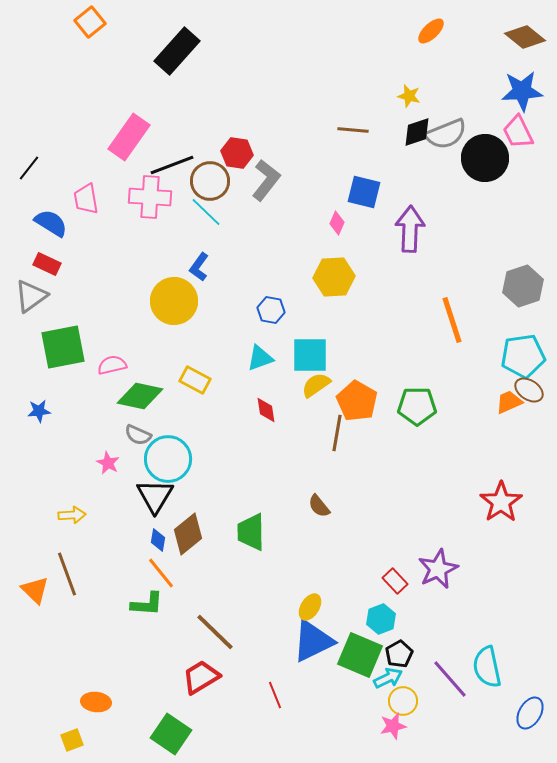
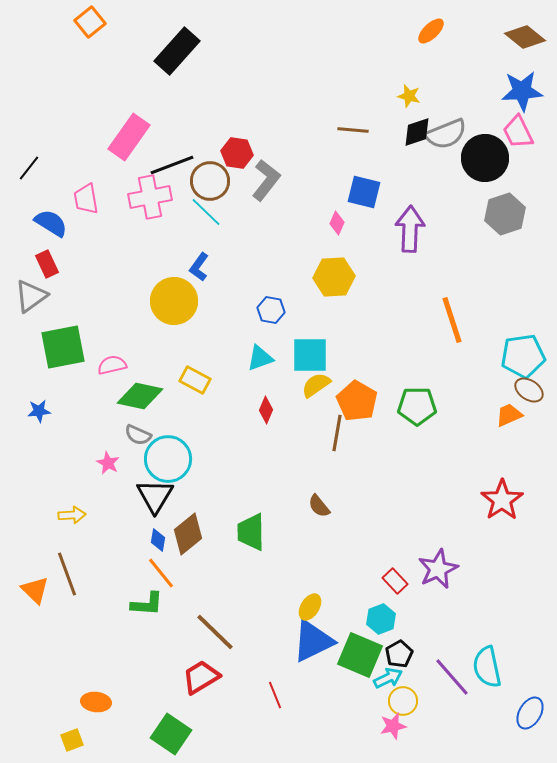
pink cross at (150, 197): rotated 15 degrees counterclockwise
red rectangle at (47, 264): rotated 40 degrees clockwise
gray hexagon at (523, 286): moved 18 px left, 72 px up
orange trapezoid at (509, 402): moved 13 px down
red diamond at (266, 410): rotated 32 degrees clockwise
red star at (501, 502): moved 1 px right, 2 px up
purple line at (450, 679): moved 2 px right, 2 px up
